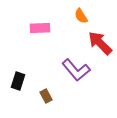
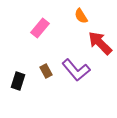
pink rectangle: rotated 48 degrees counterclockwise
brown rectangle: moved 25 px up
